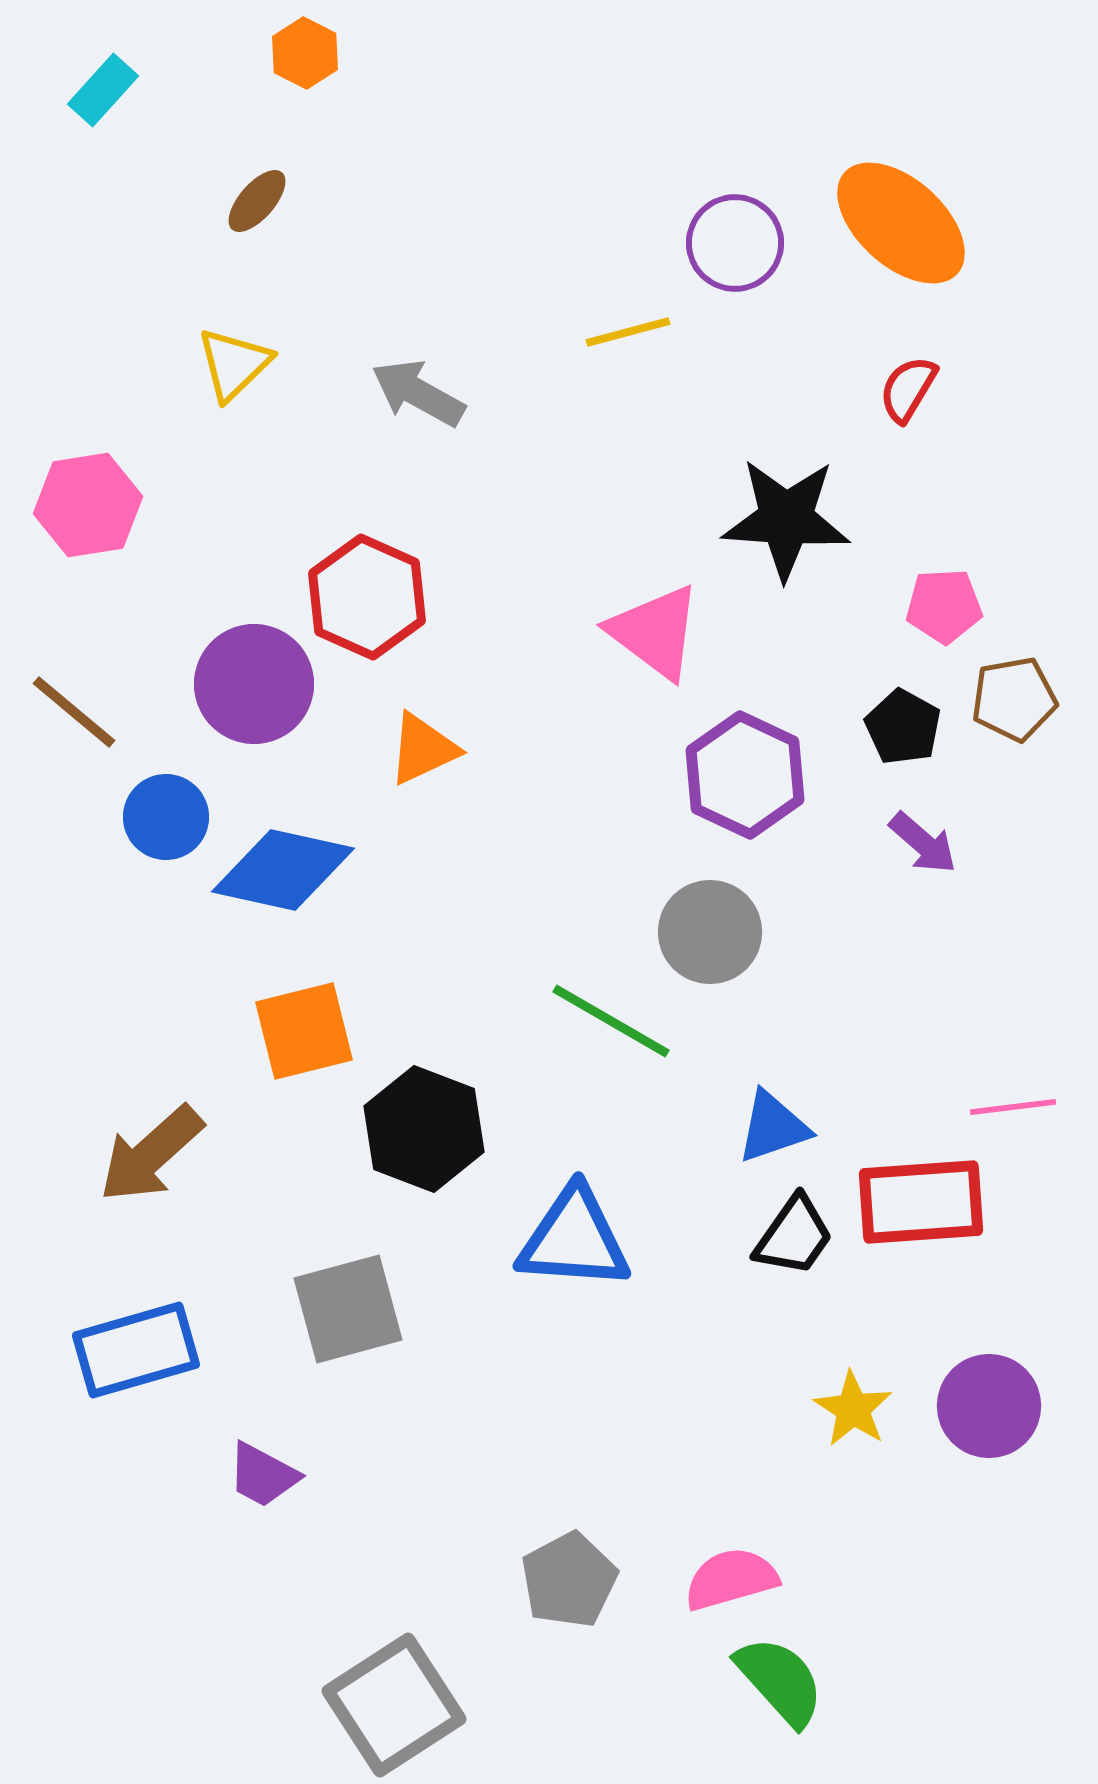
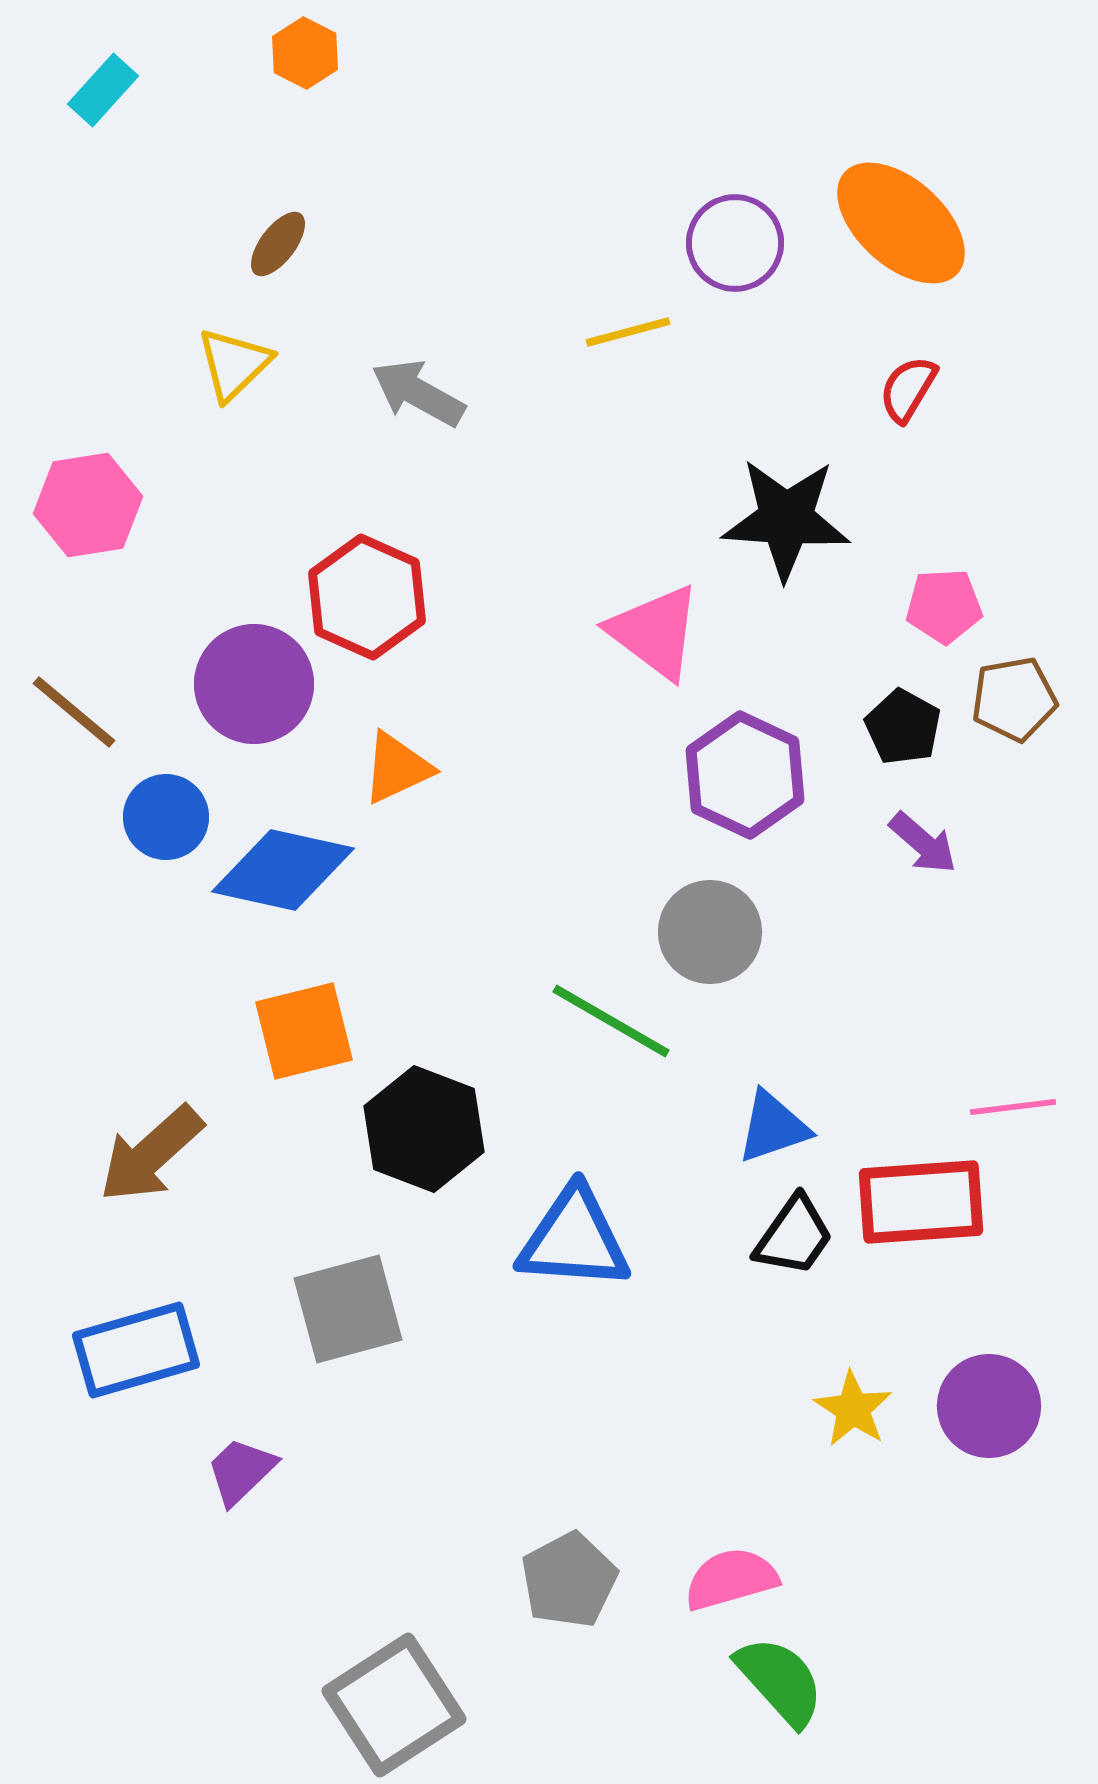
brown ellipse at (257, 201): moved 21 px right, 43 px down; rotated 4 degrees counterclockwise
orange triangle at (423, 749): moved 26 px left, 19 px down
purple trapezoid at (263, 1475): moved 22 px left, 4 px up; rotated 108 degrees clockwise
